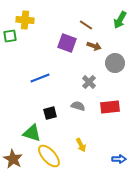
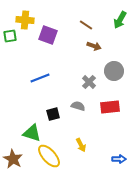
purple square: moved 19 px left, 8 px up
gray circle: moved 1 px left, 8 px down
black square: moved 3 px right, 1 px down
